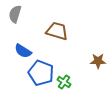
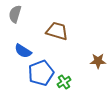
blue pentagon: rotated 30 degrees clockwise
green cross: rotated 24 degrees clockwise
